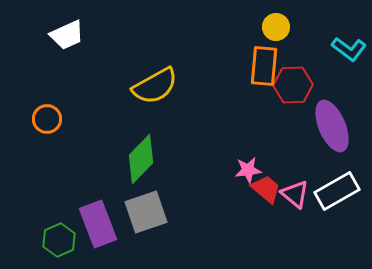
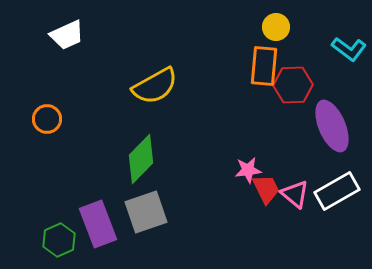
red trapezoid: rotated 24 degrees clockwise
